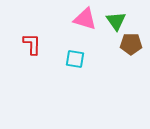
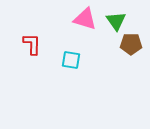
cyan square: moved 4 px left, 1 px down
